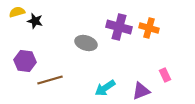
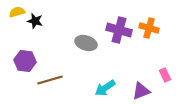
purple cross: moved 3 px down
